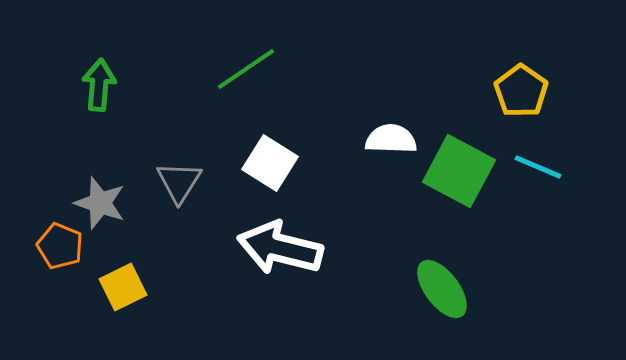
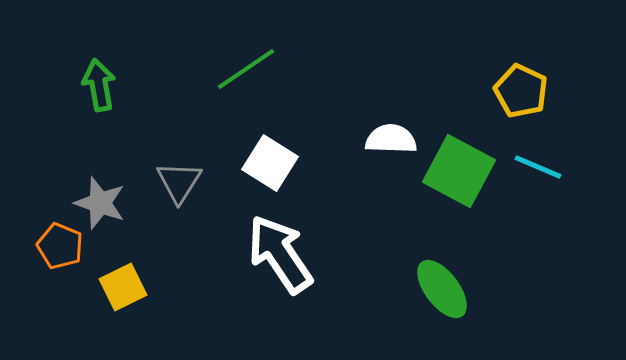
green arrow: rotated 15 degrees counterclockwise
yellow pentagon: rotated 10 degrees counterclockwise
white arrow: moved 6 px down; rotated 42 degrees clockwise
